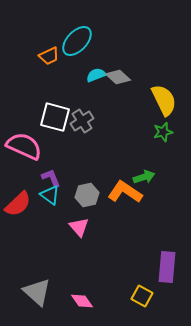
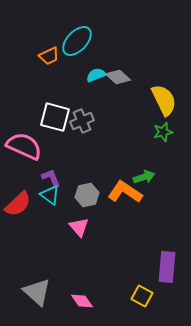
gray cross: rotated 10 degrees clockwise
